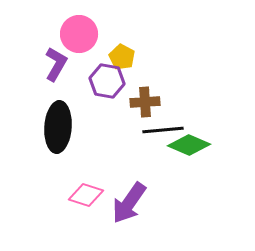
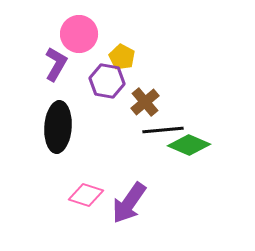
brown cross: rotated 36 degrees counterclockwise
